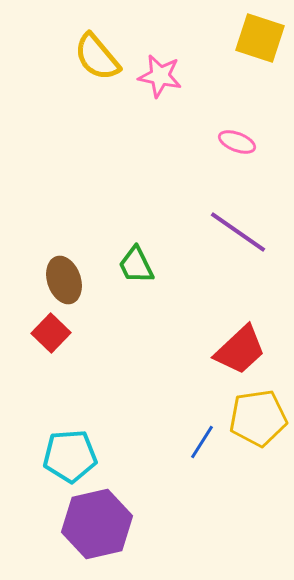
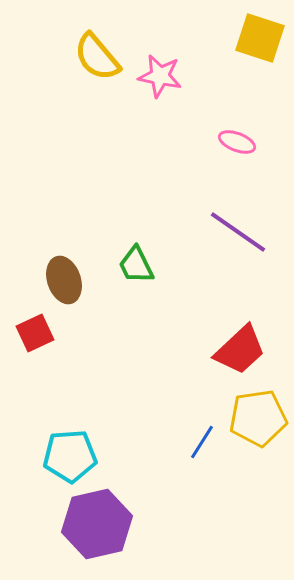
red square: moved 16 px left; rotated 21 degrees clockwise
